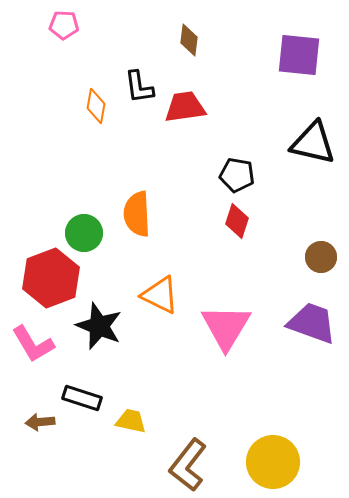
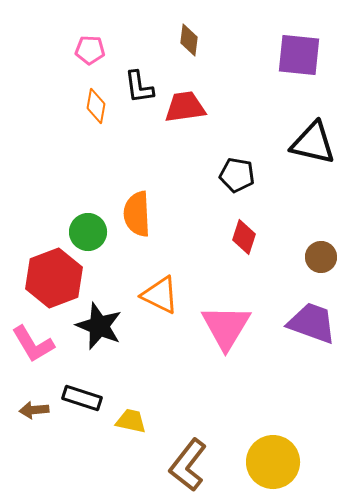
pink pentagon: moved 26 px right, 25 px down
red diamond: moved 7 px right, 16 px down
green circle: moved 4 px right, 1 px up
red hexagon: moved 3 px right
brown arrow: moved 6 px left, 12 px up
